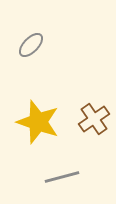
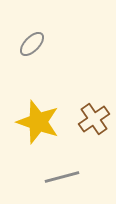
gray ellipse: moved 1 px right, 1 px up
